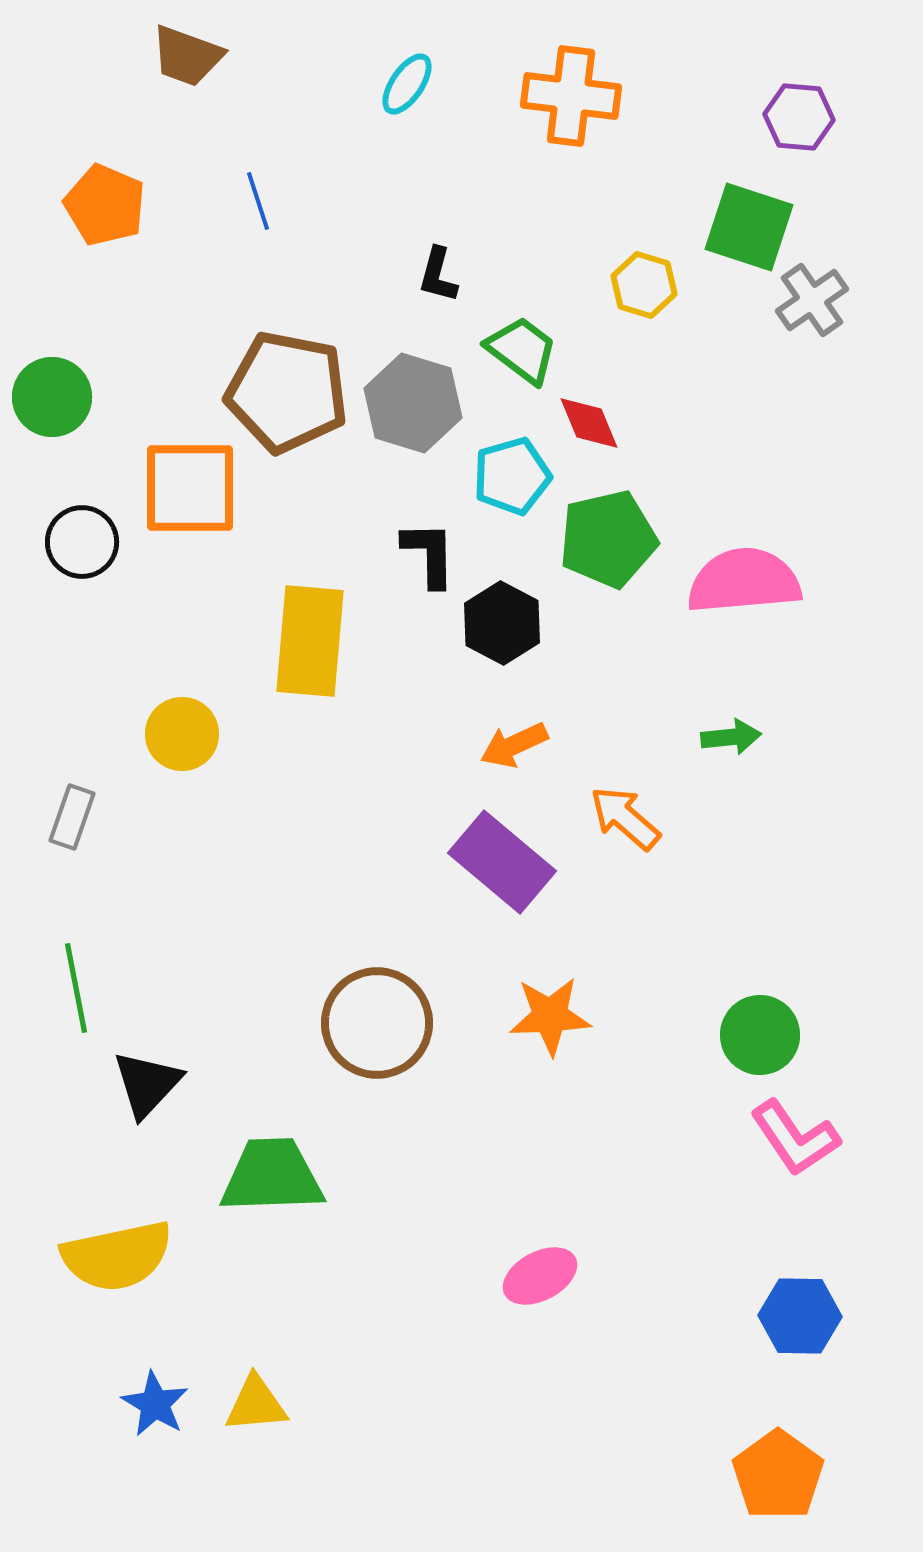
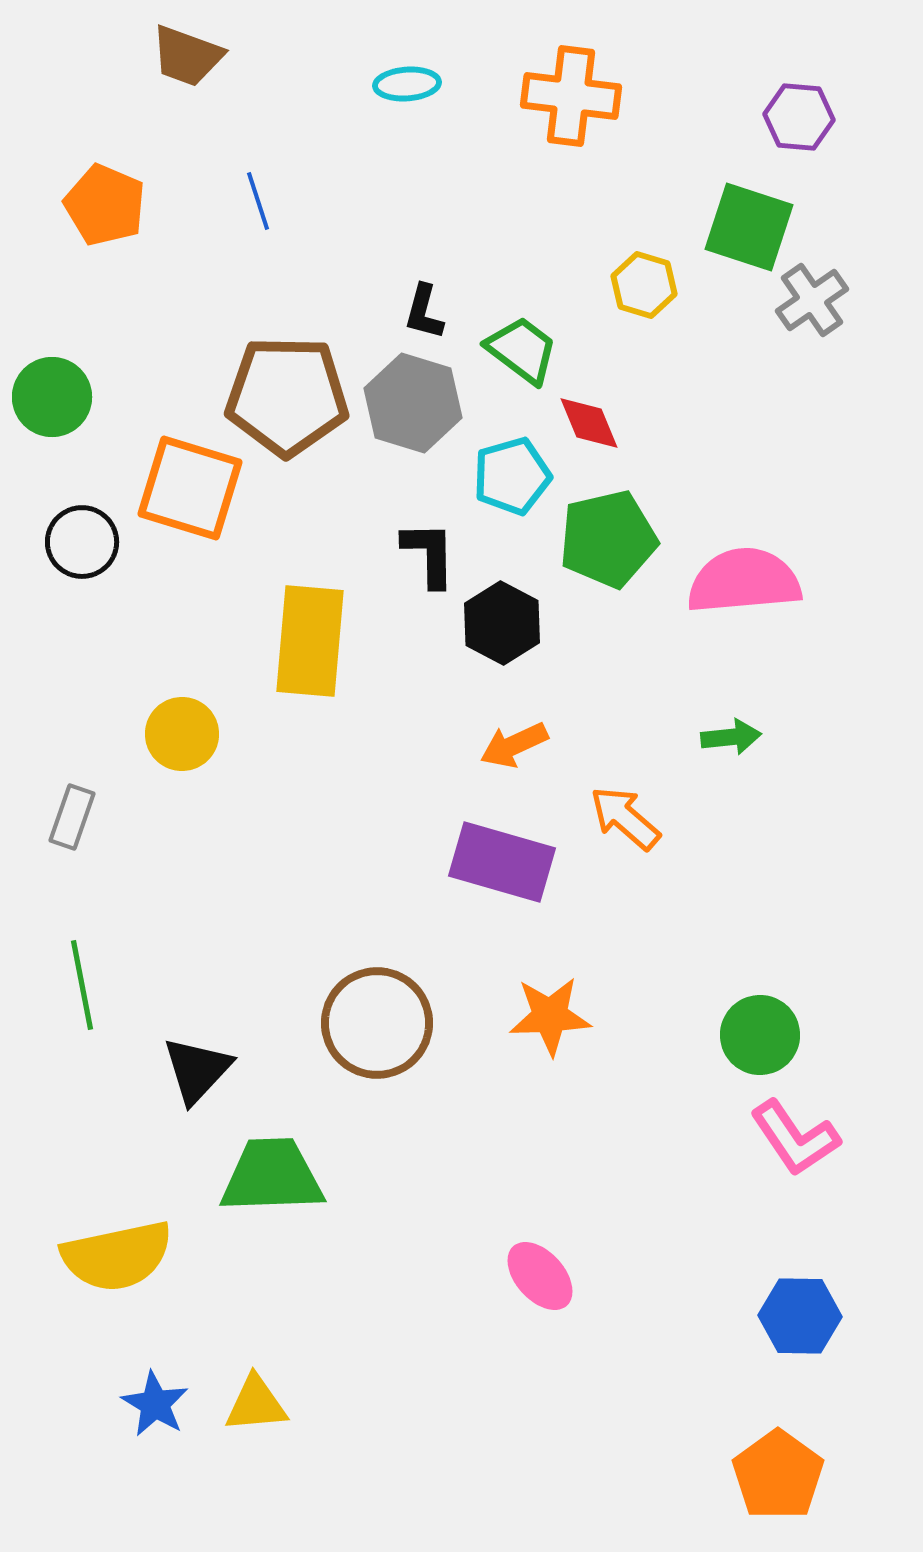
cyan ellipse at (407, 84): rotated 52 degrees clockwise
black L-shape at (438, 275): moved 14 px left, 37 px down
brown pentagon at (287, 392): moved 4 px down; rotated 10 degrees counterclockwise
orange square at (190, 488): rotated 17 degrees clockwise
purple rectangle at (502, 862): rotated 24 degrees counterclockwise
green line at (76, 988): moved 6 px right, 3 px up
black triangle at (147, 1084): moved 50 px right, 14 px up
pink ellipse at (540, 1276): rotated 76 degrees clockwise
